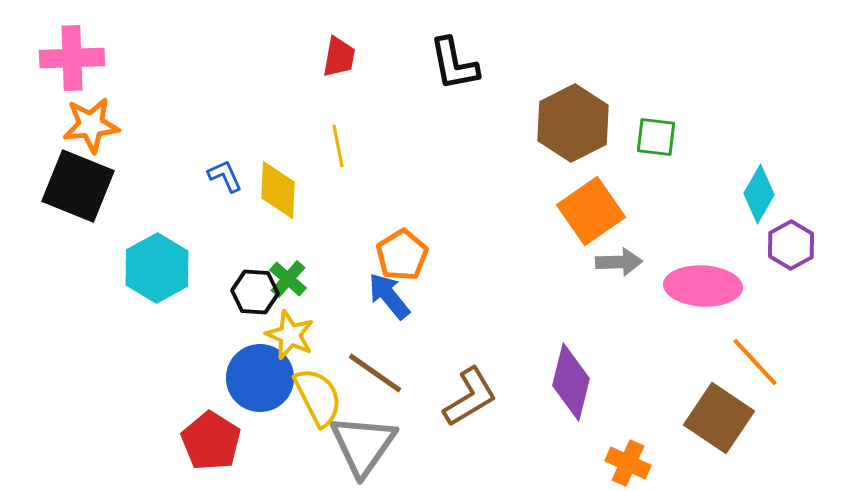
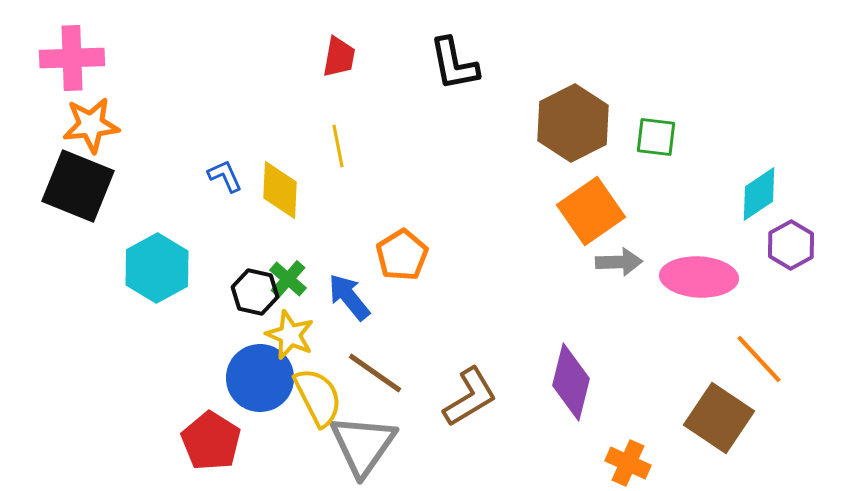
yellow diamond: moved 2 px right
cyan diamond: rotated 26 degrees clockwise
pink ellipse: moved 4 px left, 9 px up
black hexagon: rotated 9 degrees clockwise
blue arrow: moved 40 px left, 1 px down
orange line: moved 4 px right, 3 px up
